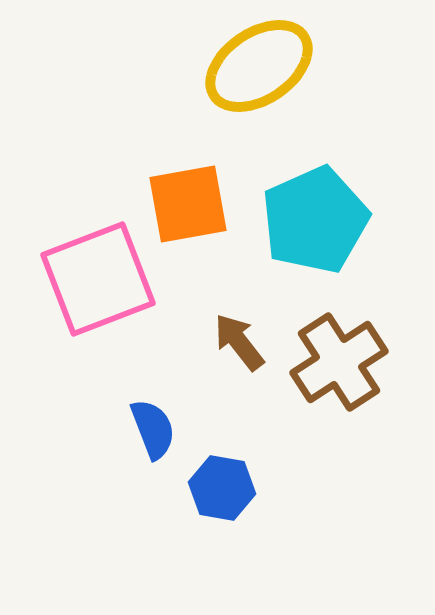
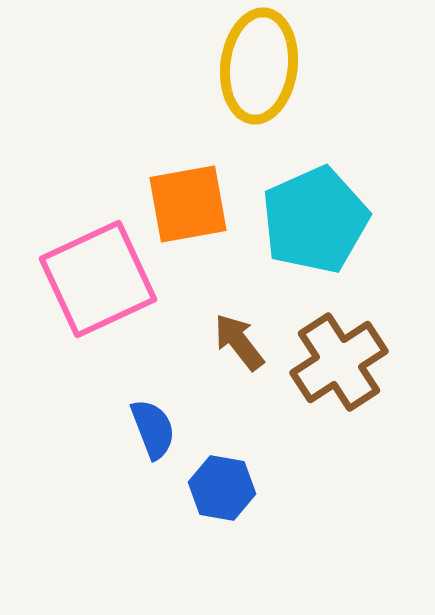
yellow ellipse: rotated 49 degrees counterclockwise
pink square: rotated 4 degrees counterclockwise
